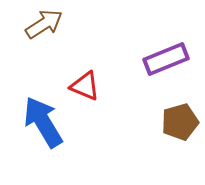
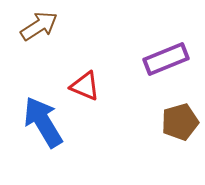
brown arrow: moved 5 px left, 2 px down
